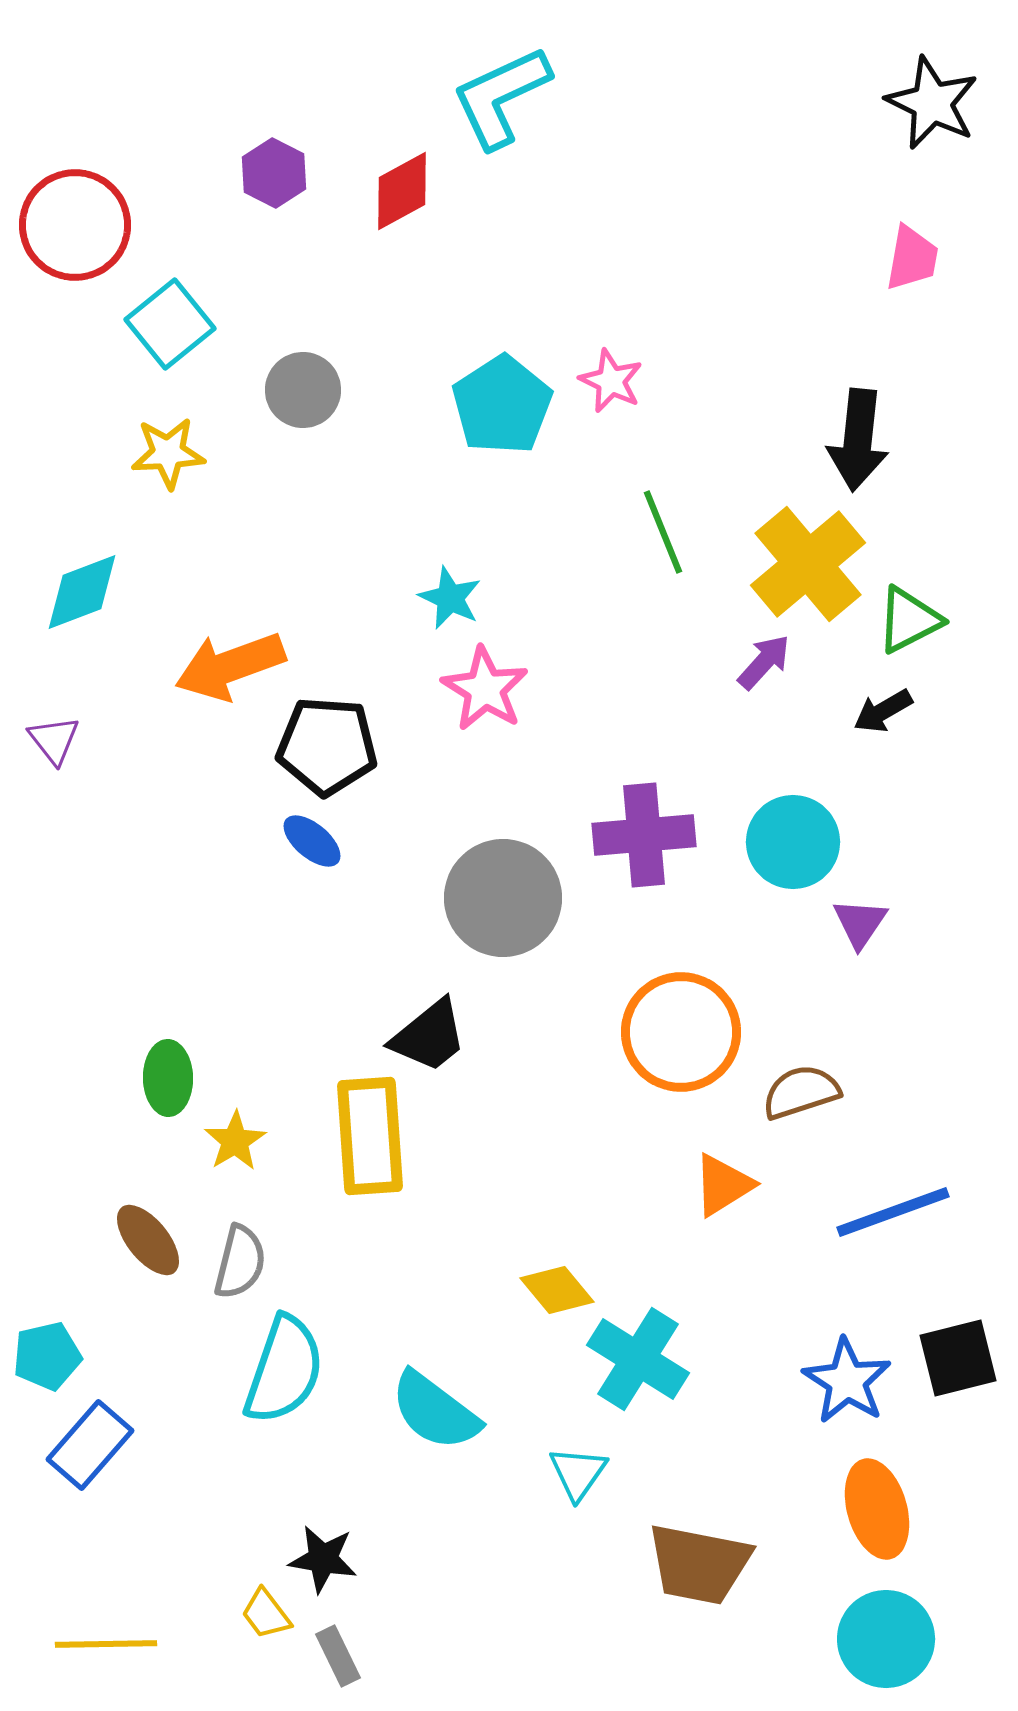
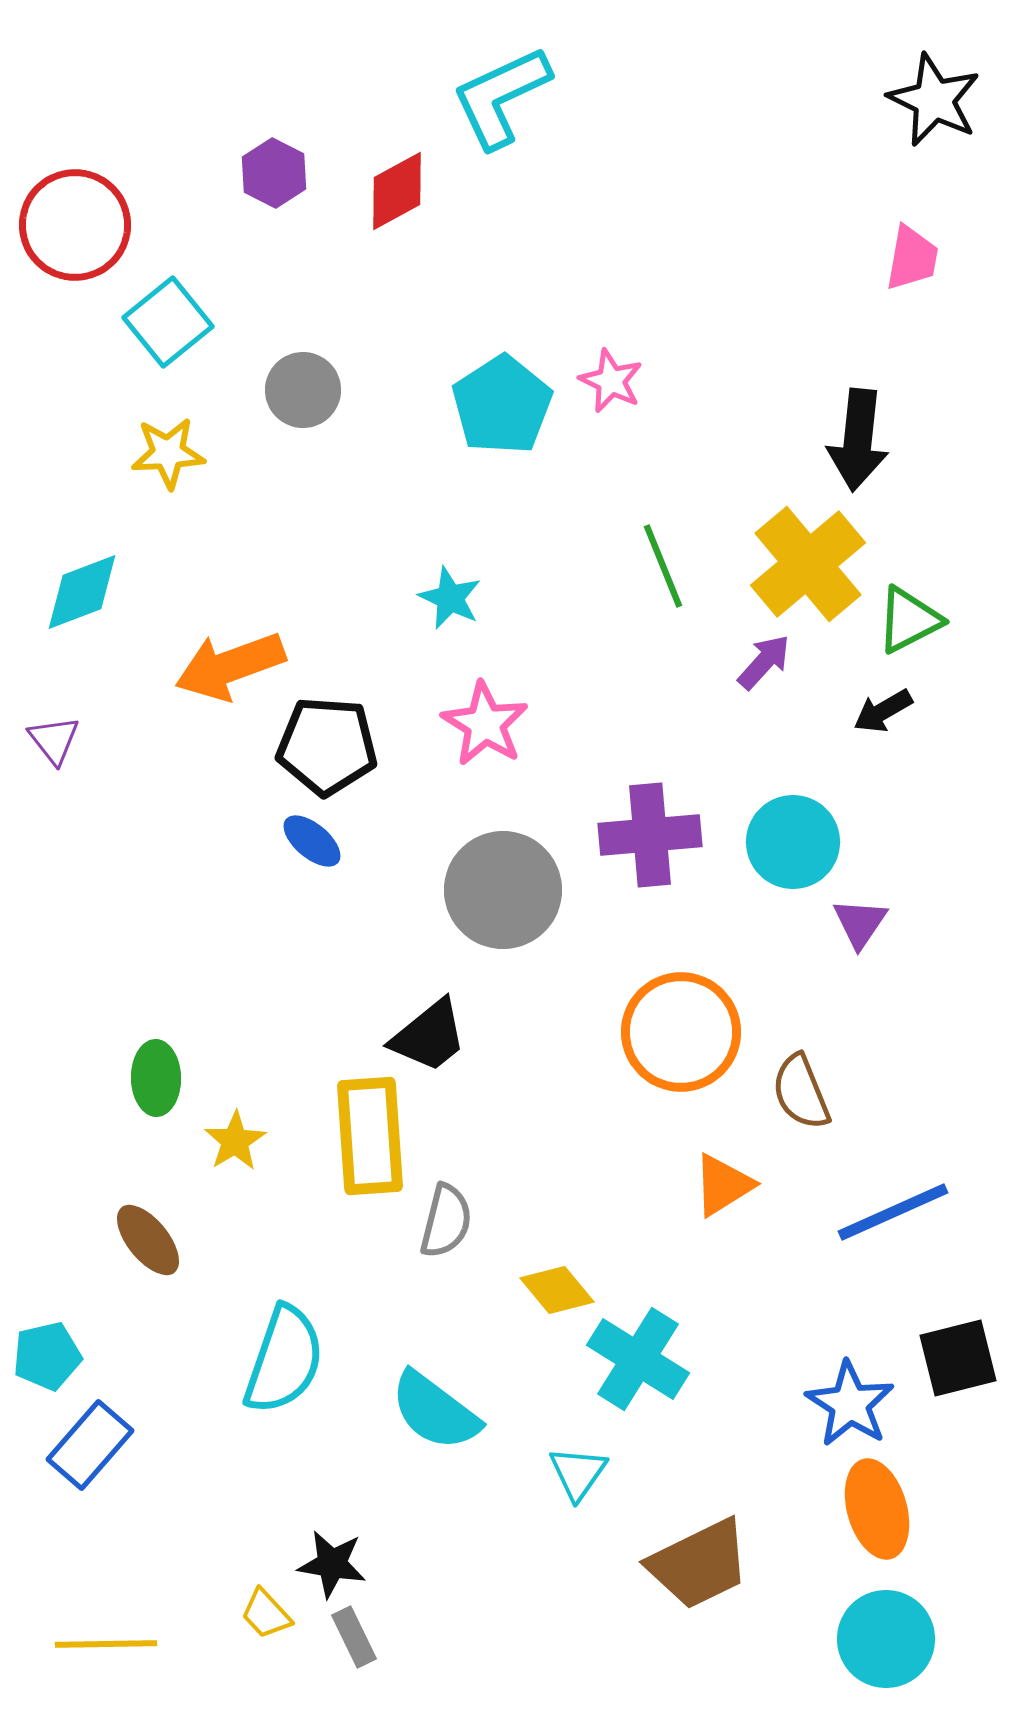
black star at (932, 103): moved 2 px right, 3 px up
red diamond at (402, 191): moved 5 px left
cyan square at (170, 324): moved 2 px left, 2 px up
green line at (663, 532): moved 34 px down
pink star at (485, 689): moved 35 px down
purple cross at (644, 835): moved 6 px right
gray circle at (503, 898): moved 8 px up
green ellipse at (168, 1078): moved 12 px left
brown semicircle at (801, 1092): rotated 94 degrees counterclockwise
blue line at (893, 1212): rotated 4 degrees counterclockwise
gray semicircle at (240, 1262): moved 206 px right, 41 px up
cyan semicircle at (284, 1370): moved 10 px up
blue star at (847, 1381): moved 3 px right, 23 px down
black star at (323, 1559): moved 9 px right, 5 px down
brown trapezoid at (699, 1564): rotated 37 degrees counterclockwise
yellow trapezoid at (266, 1614): rotated 6 degrees counterclockwise
gray rectangle at (338, 1656): moved 16 px right, 19 px up
